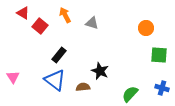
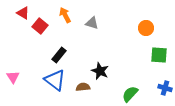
blue cross: moved 3 px right
